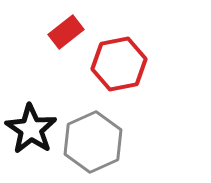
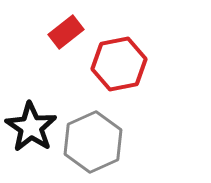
black star: moved 2 px up
